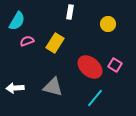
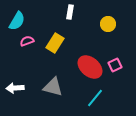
pink square: rotated 32 degrees clockwise
